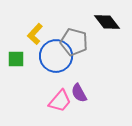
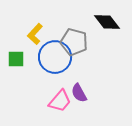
blue circle: moved 1 px left, 1 px down
